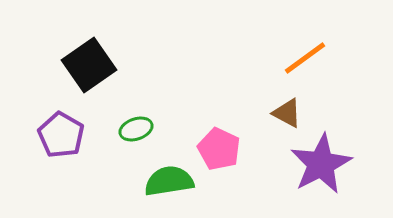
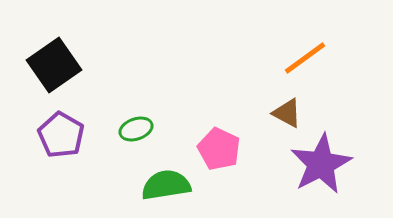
black square: moved 35 px left
green semicircle: moved 3 px left, 4 px down
